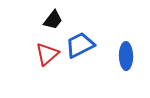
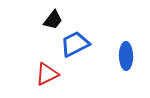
blue trapezoid: moved 5 px left, 1 px up
red triangle: moved 20 px down; rotated 15 degrees clockwise
